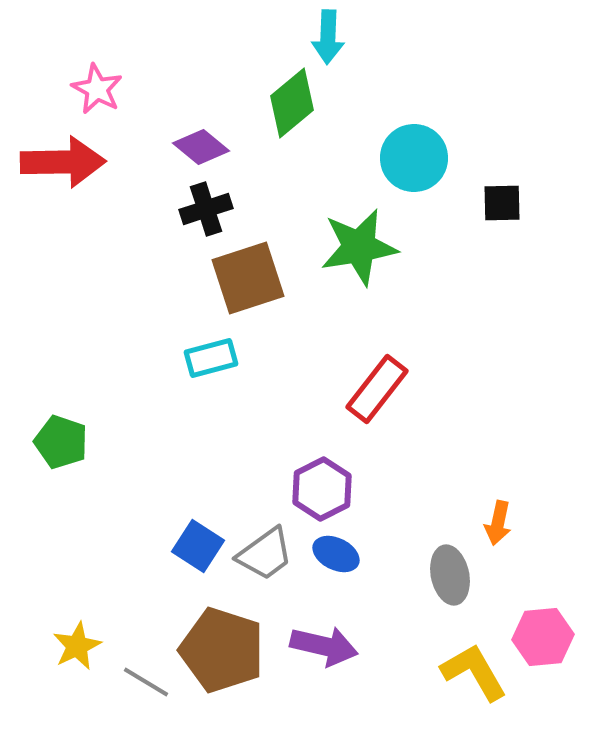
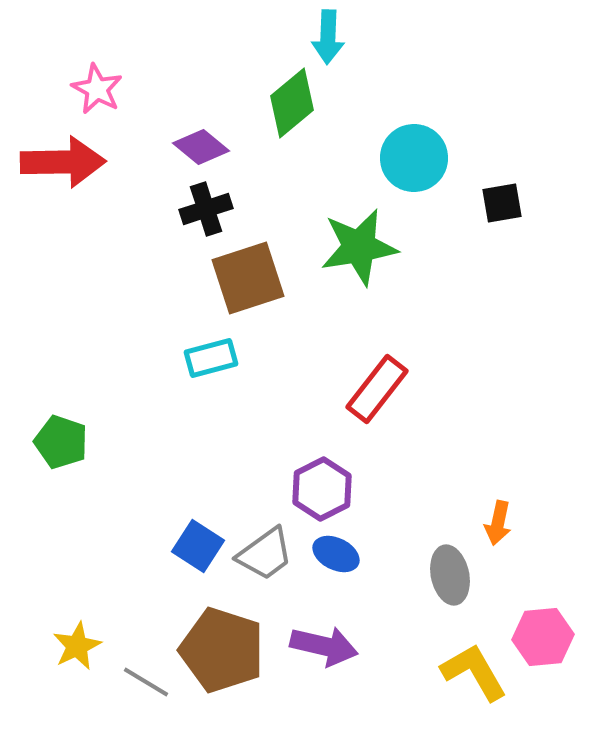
black square: rotated 9 degrees counterclockwise
